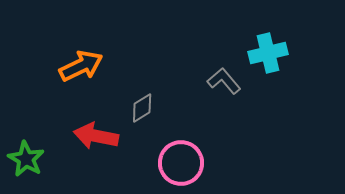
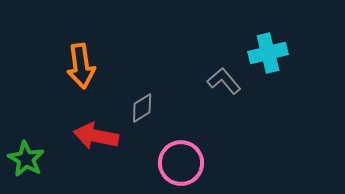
orange arrow: rotated 108 degrees clockwise
